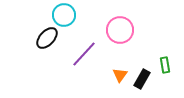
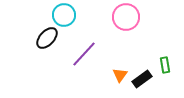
pink circle: moved 6 px right, 13 px up
black rectangle: rotated 24 degrees clockwise
